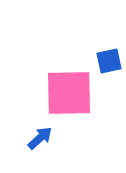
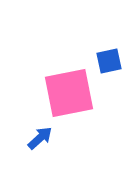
pink square: rotated 10 degrees counterclockwise
